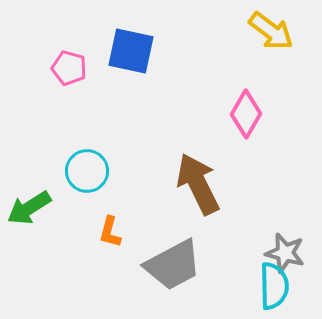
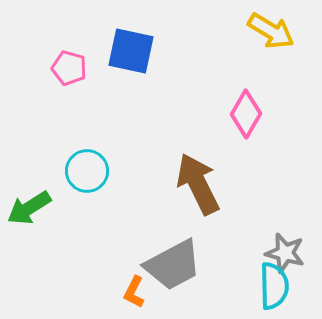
yellow arrow: rotated 6 degrees counterclockwise
orange L-shape: moved 24 px right, 60 px down; rotated 12 degrees clockwise
